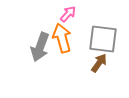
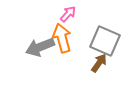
gray square: moved 2 px right, 2 px down; rotated 16 degrees clockwise
gray arrow: rotated 48 degrees clockwise
